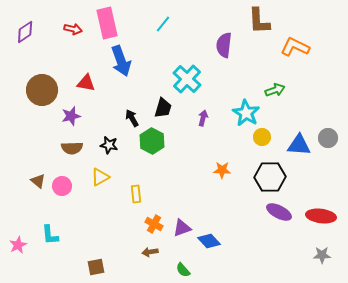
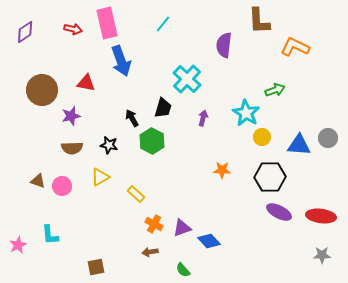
brown triangle: rotated 21 degrees counterclockwise
yellow rectangle: rotated 42 degrees counterclockwise
